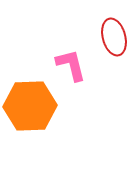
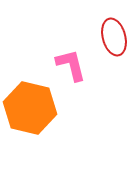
orange hexagon: moved 2 px down; rotated 15 degrees clockwise
